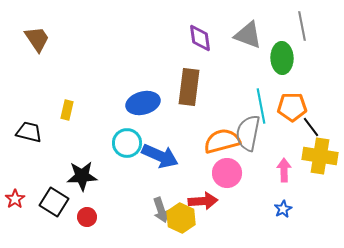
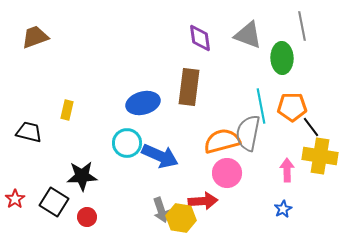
brown trapezoid: moved 2 px left, 2 px up; rotated 76 degrees counterclockwise
pink arrow: moved 3 px right
yellow hexagon: rotated 16 degrees counterclockwise
